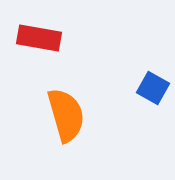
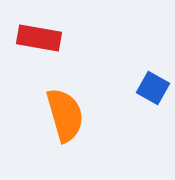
orange semicircle: moved 1 px left
